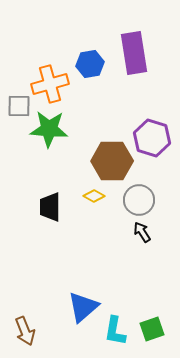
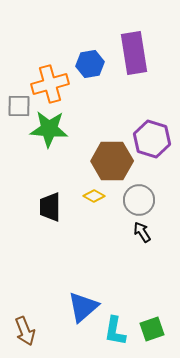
purple hexagon: moved 1 px down
